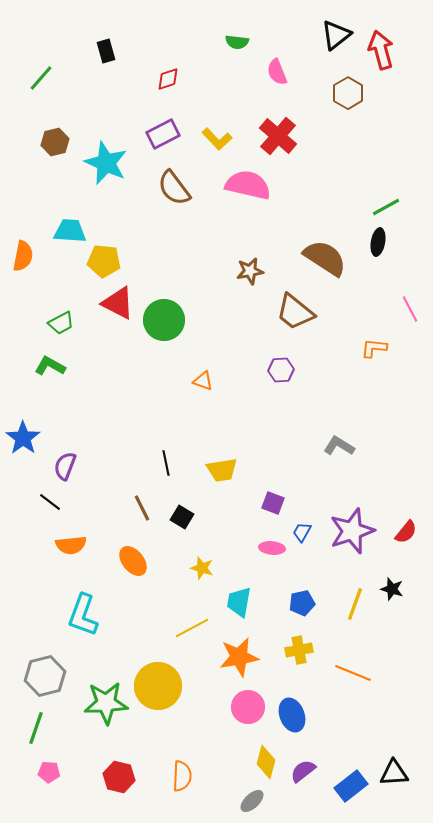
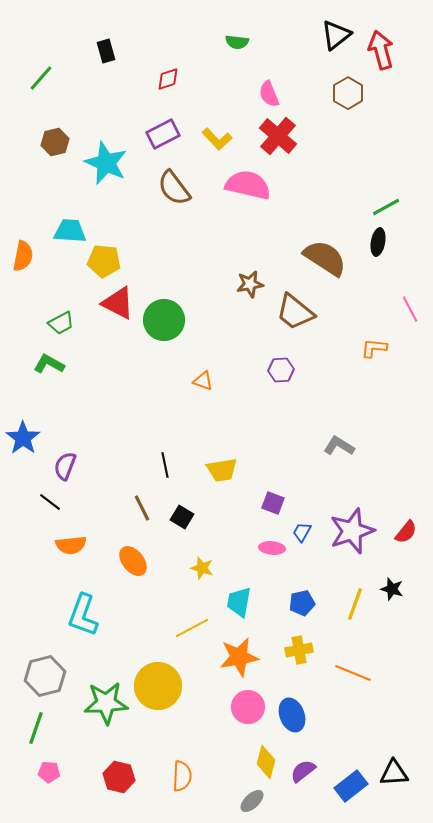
pink semicircle at (277, 72): moved 8 px left, 22 px down
brown star at (250, 271): moved 13 px down
green L-shape at (50, 366): moved 1 px left, 2 px up
black line at (166, 463): moved 1 px left, 2 px down
